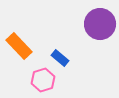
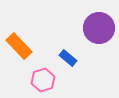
purple circle: moved 1 px left, 4 px down
blue rectangle: moved 8 px right
